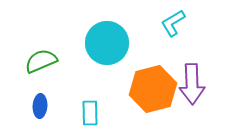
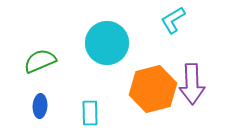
cyan L-shape: moved 3 px up
green semicircle: moved 1 px left
